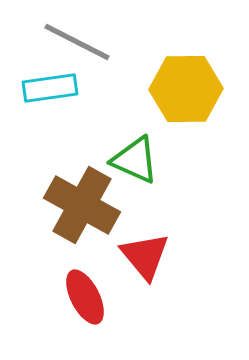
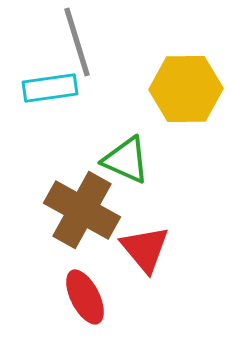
gray line: rotated 46 degrees clockwise
green triangle: moved 9 px left
brown cross: moved 5 px down
red triangle: moved 7 px up
